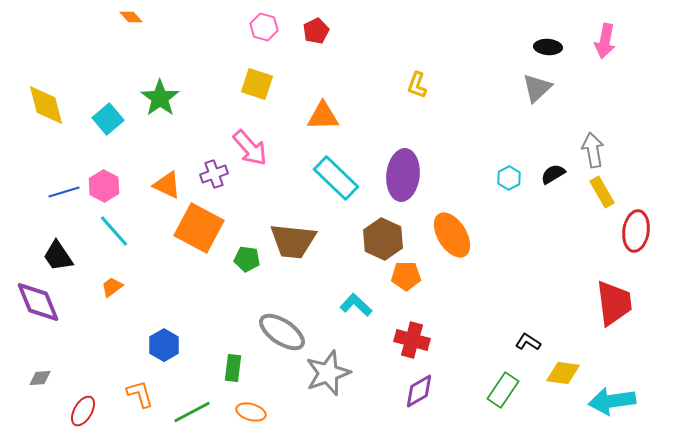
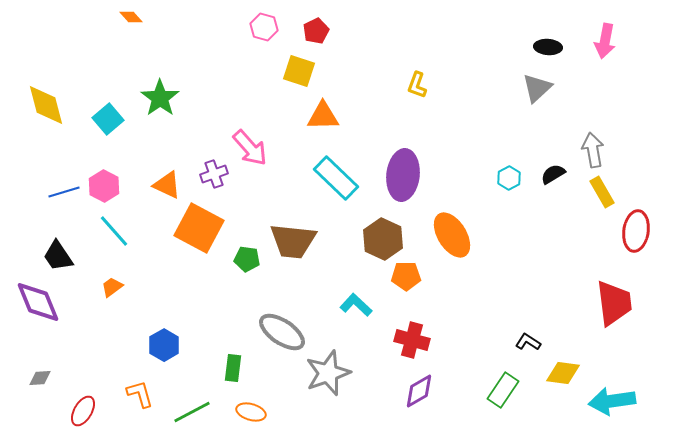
yellow square at (257, 84): moved 42 px right, 13 px up
